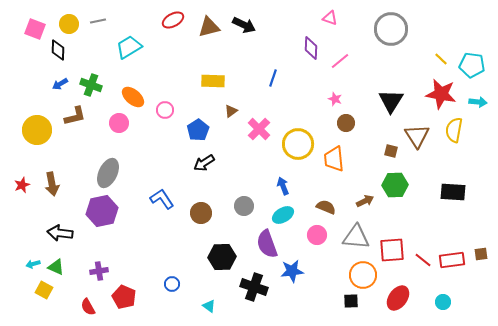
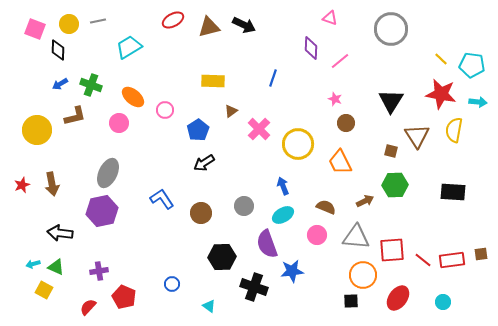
orange trapezoid at (334, 159): moved 6 px right, 3 px down; rotated 20 degrees counterclockwise
red semicircle at (88, 307): rotated 72 degrees clockwise
